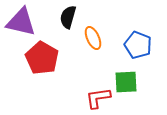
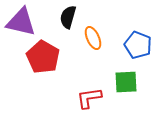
red pentagon: moved 1 px right, 1 px up
red L-shape: moved 9 px left
